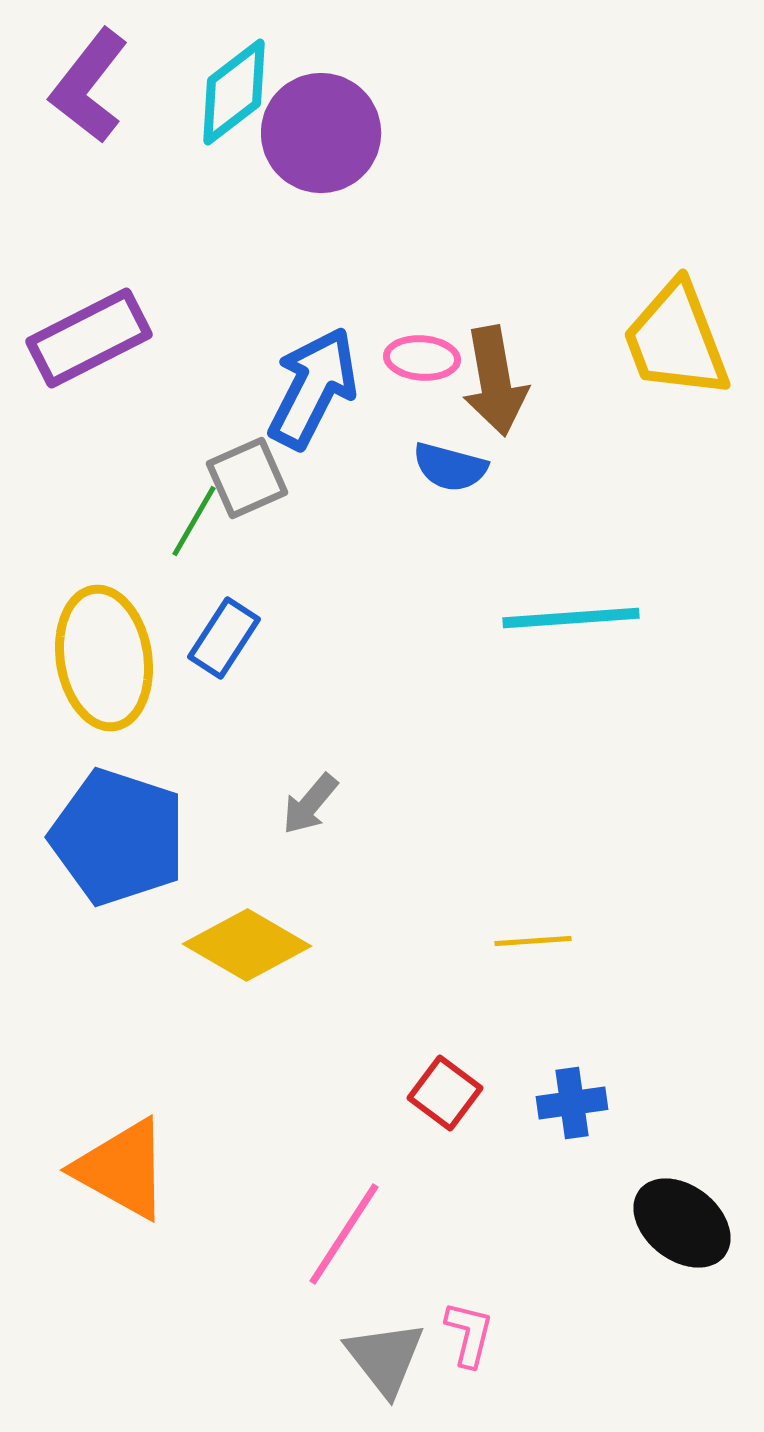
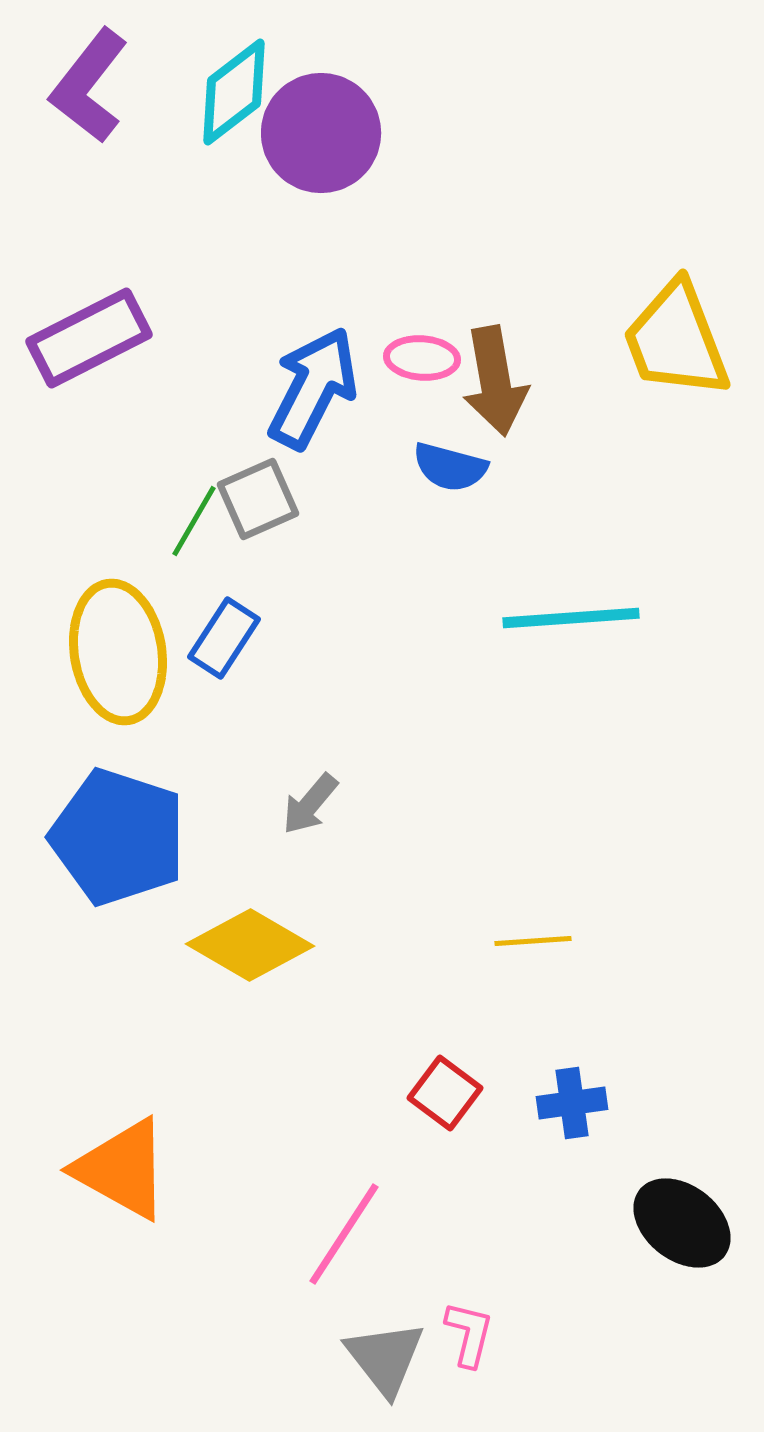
gray square: moved 11 px right, 21 px down
yellow ellipse: moved 14 px right, 6 px up
yellow diamond: moved 3 px right
